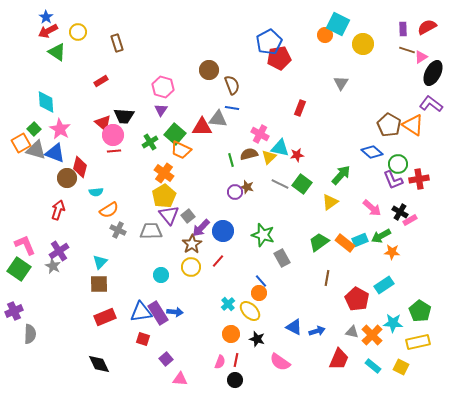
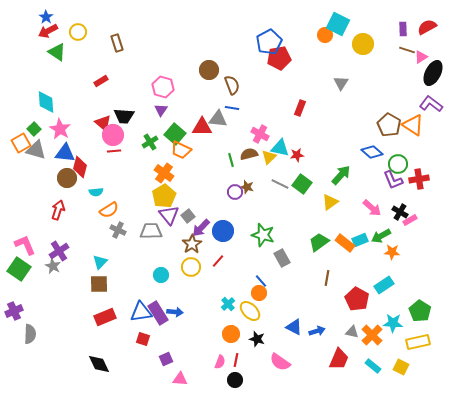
blue triangle at (55, 153): moved 10 px right; rotated 15 degrees counterclockwise
purple square at (166, 359): rotated 16 degrees clockwise
